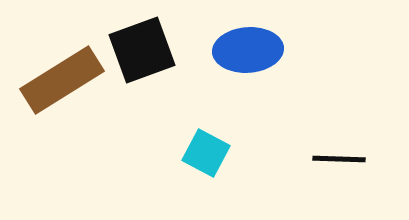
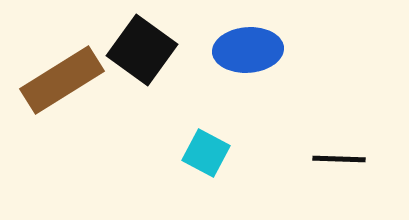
black square: rotated 34 degrees counterclockwise
